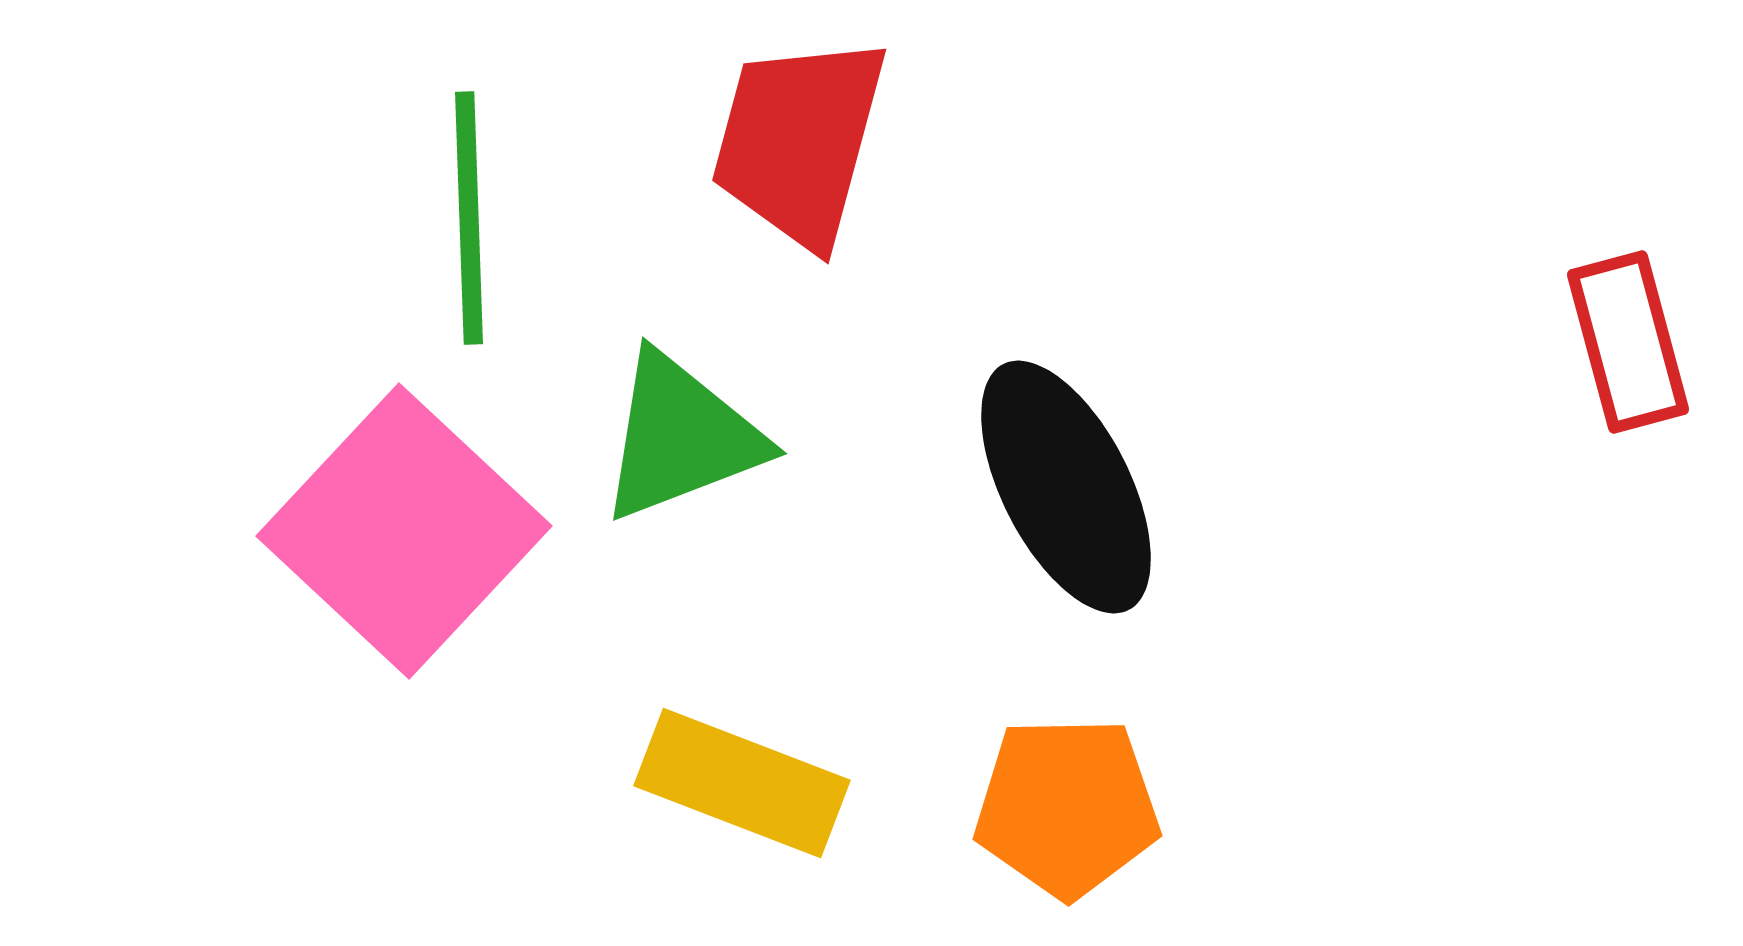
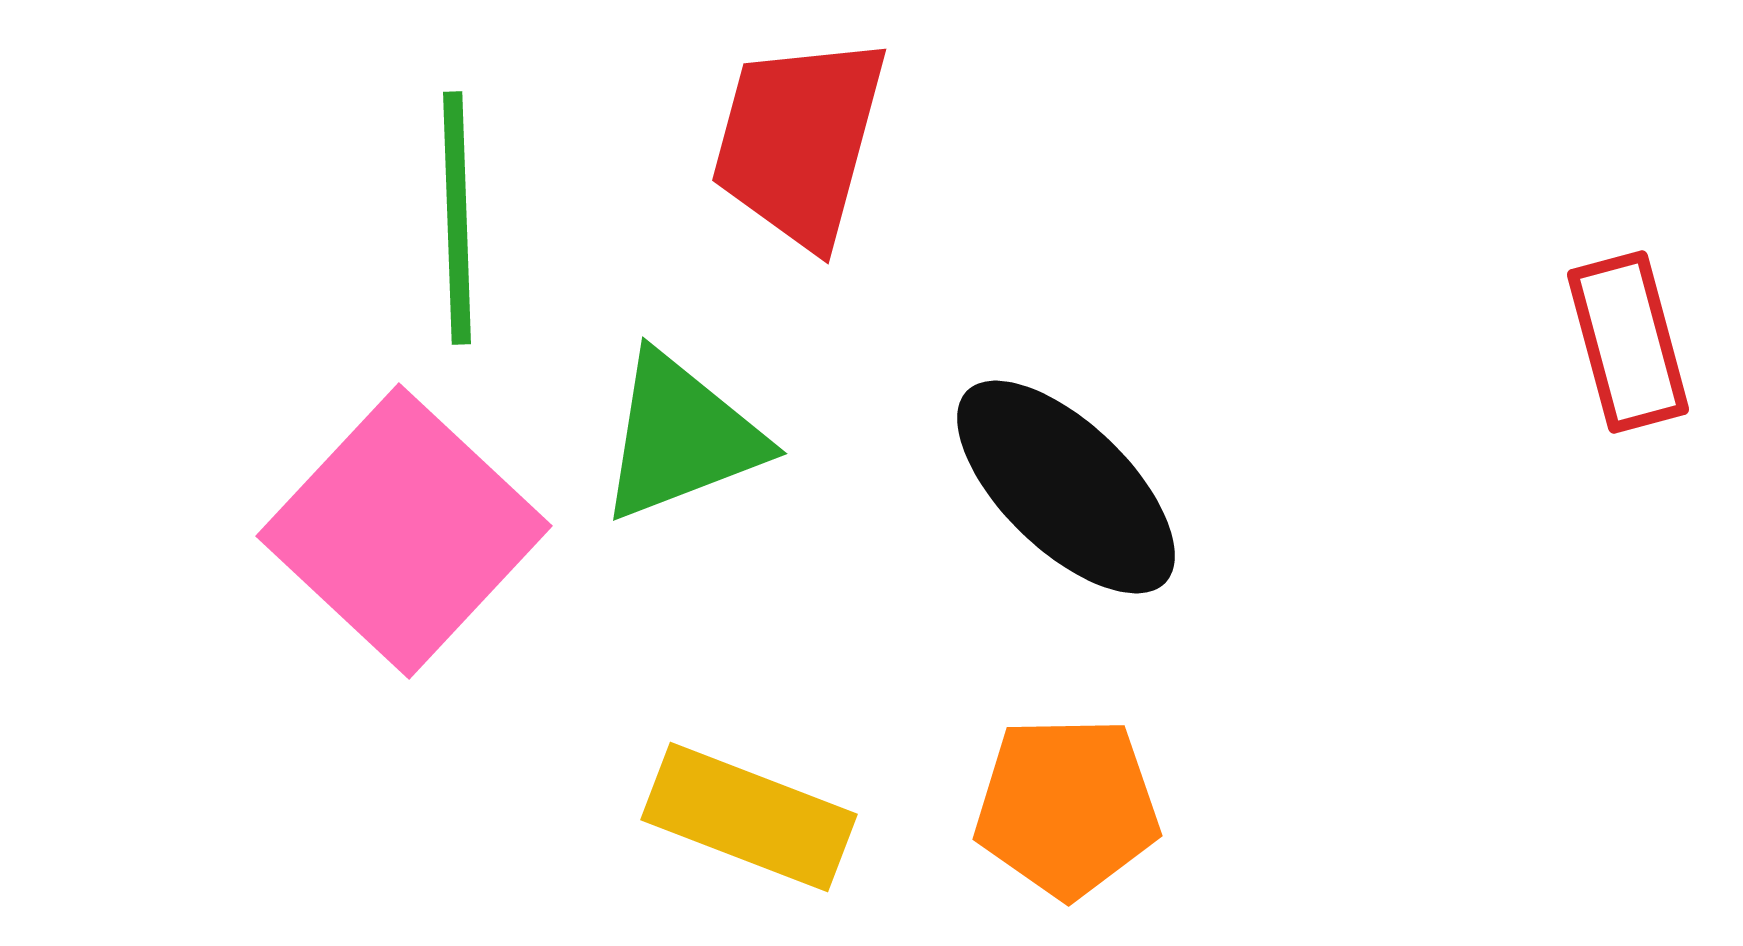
green line: moved 12 px left
black ellipse: rotated 19 degrees counterclockwise
yellow rectangle: moved 7 px right, 34 px down
